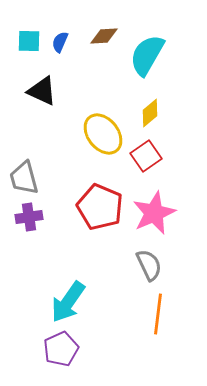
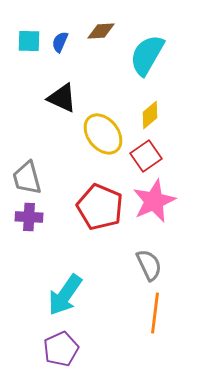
brown diamond: moved 3 px left, 5 px up
black triangle: moved 20 px right, 7 px down
yellow diamond: moved 2 px down
gray trapezoid: moved 3 px right
pink star: moved 12 px up
purple cross: rotated 12 degrees clockwise
cyan arrow: moved 3 px left, 7 px up
orange line: moved 3 px left, 1 px up
